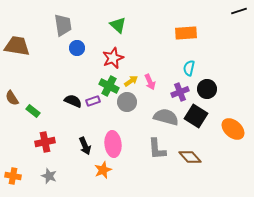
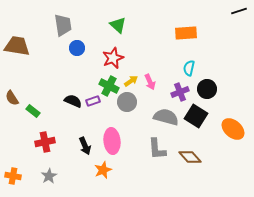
pink ellipse: moved 1 px left, 3 px up
gray star: rotated 21 degrees clockwise
